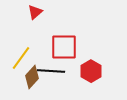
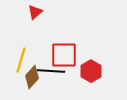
red square: moved 8 px down
yellow line: moved 2 px down; rotated 20 degrees counterclockwise
